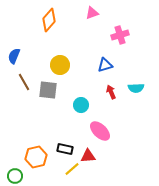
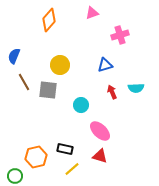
red arrow: moved 1 px right
red triangle: moved 12 px right; rotated 21 degrees clockwise
